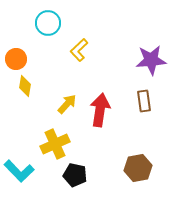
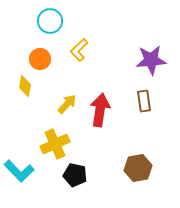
cyan circle: moved 2 px right, 2 px up
orange circle: moved 24 px right
